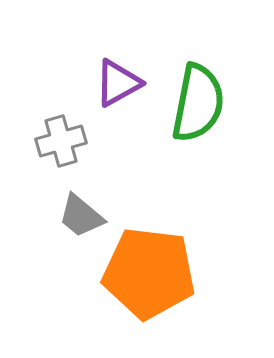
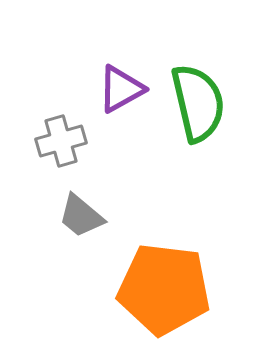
purple triangle: moved 3 px right, 6 px down
green semicircle: rotated 24 degrees counterclockwise
orange pentagon: moved 15 px right, 16 px down
